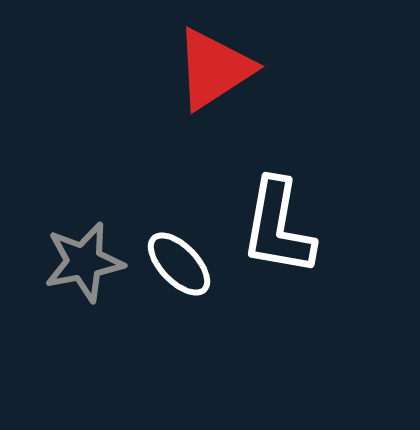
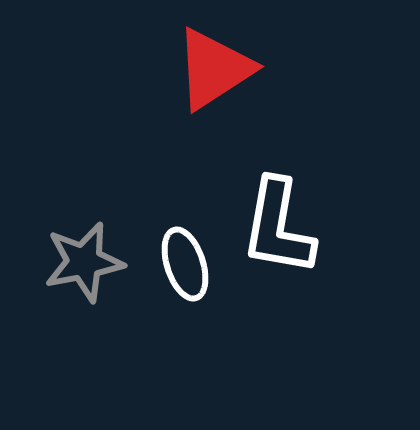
white ellipse: moved 6 px right; rotated 26 degrees clockwise
